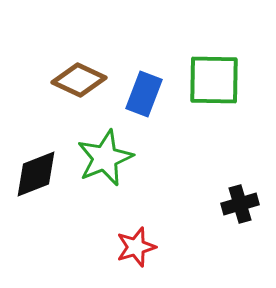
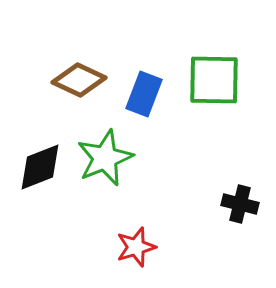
black diamond: moved 4 px right, 7 px up
black cross: rotated 30 degrees clockwise
